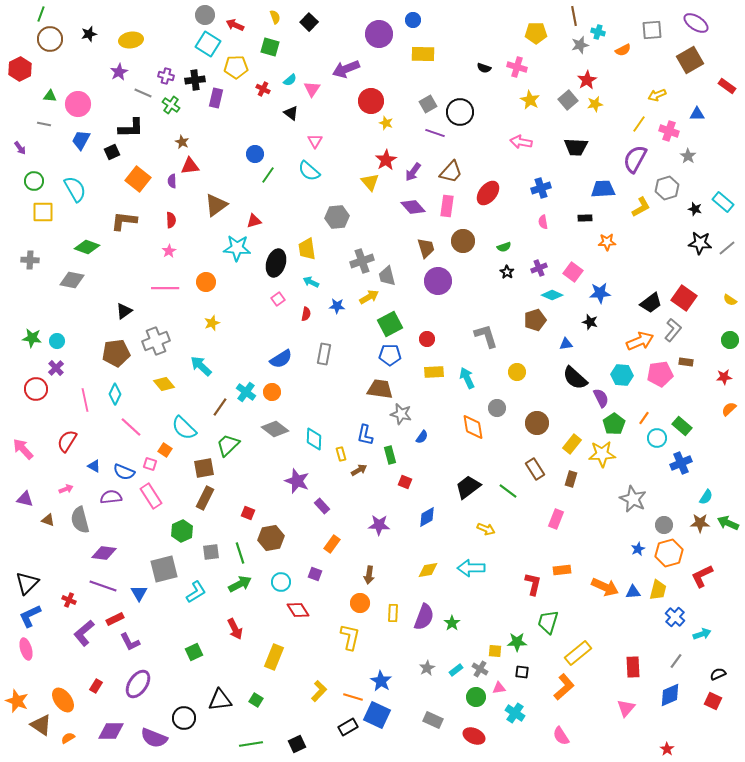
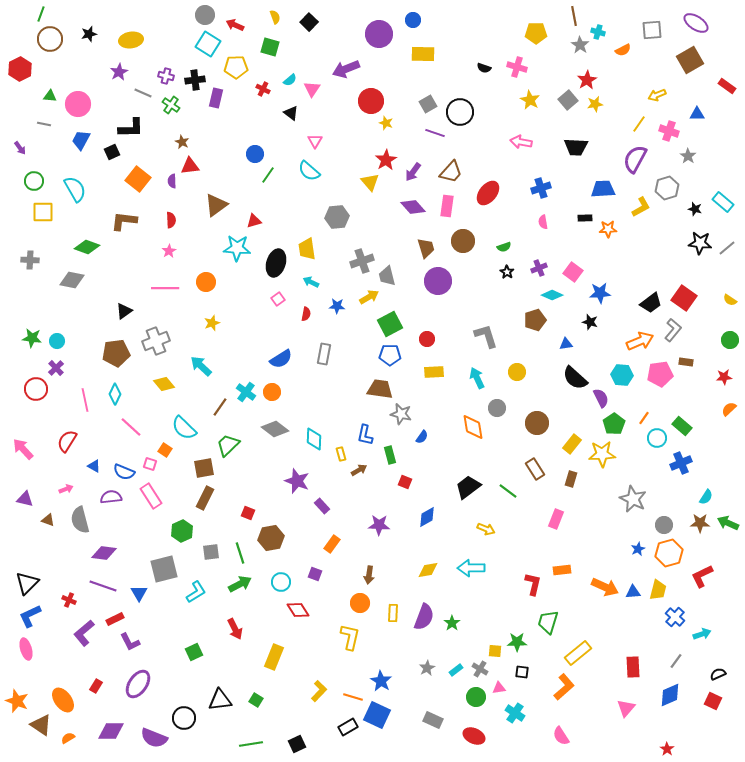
gray star at (580, 45): rotated 24 degrees counterclockwise
orange star at (607, 242): moved 1 px right, 13 px up
cyan arrow at (467, 378): moved 10 px right
